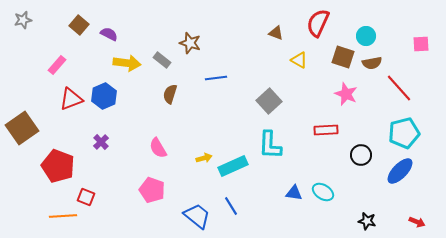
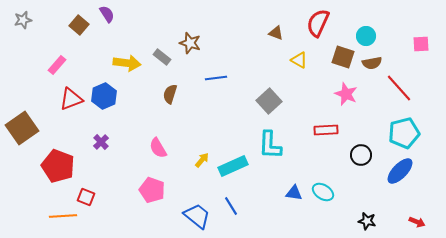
purple semicircle at (109, 34): moved 2 px left, 20 px up; rotated 30 degrees clockwise
gray rectangle at (162, 60): moved 3 px up
yellow arrow at (204, 158): moved 2 px left, 2 px down; rotated 35 degrees counterclockwise
